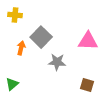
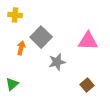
gray star: rotated 18 degrees counterclockwise
brown square: rotated 32 degrees clockwise
